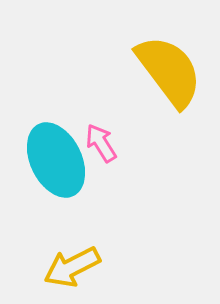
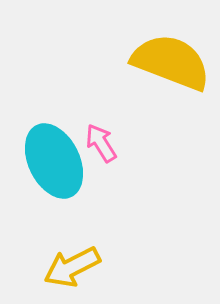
yellow semicircle: moved 2 px right, 9 px up; rotated 32 degrees counterclockwise
cyan ellipse: moved 2 px left, 1 px down
